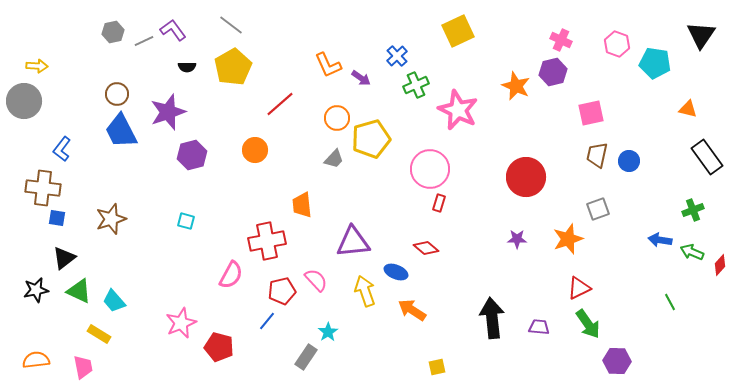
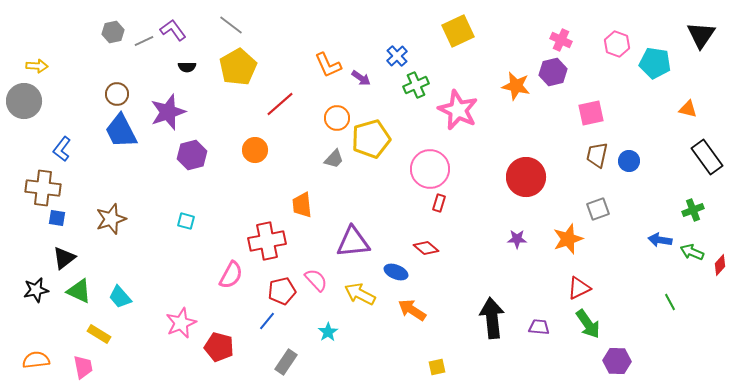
yellow pentagon at (233, 67): moved 5 px right
orange star at (516, 86): rotated 12 degrees counterclockwise
yellow arrow at (365, 291): moved 5 px left, 3 px down; rotated 44 degrees counterclockwise
cyan trapezoid at (114, 301): moved 6 px right, 4 px up
gray rectangle at (306, 357): moved 20 px left, 5 px down
